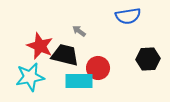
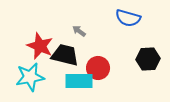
blue semicircle: moved 2 px down; rotated 25 degrees clockwise
